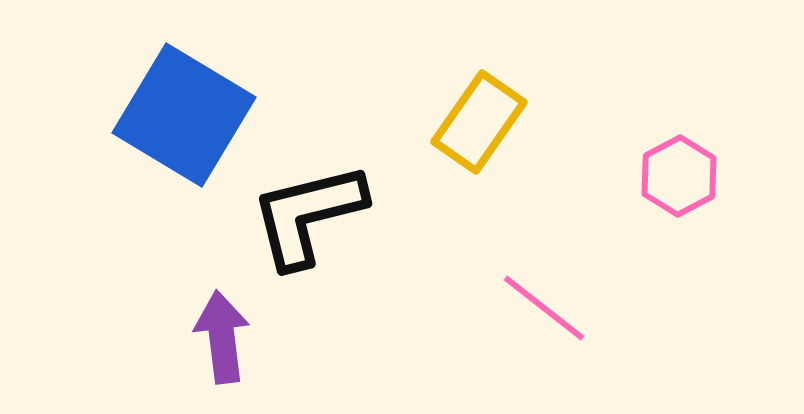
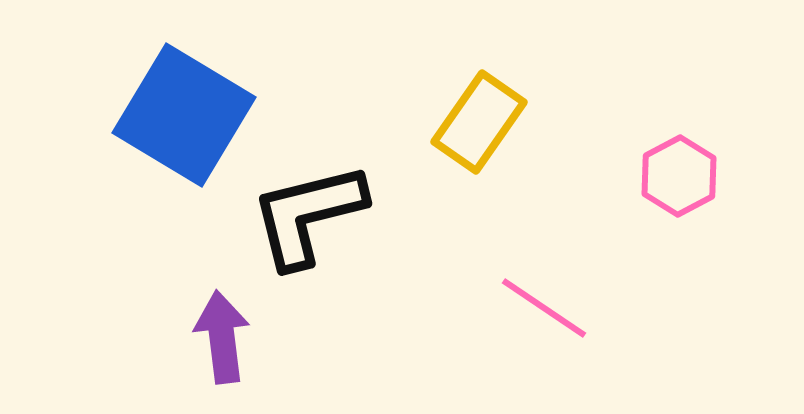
pink line: rotated 4 degrees counterclockwise
